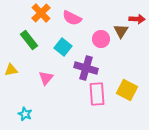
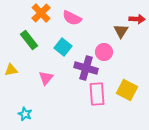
pink circle: moved 3 px right, 13 px down
